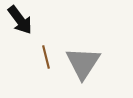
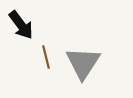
black arrow: moved 1 px right, 5 px down
